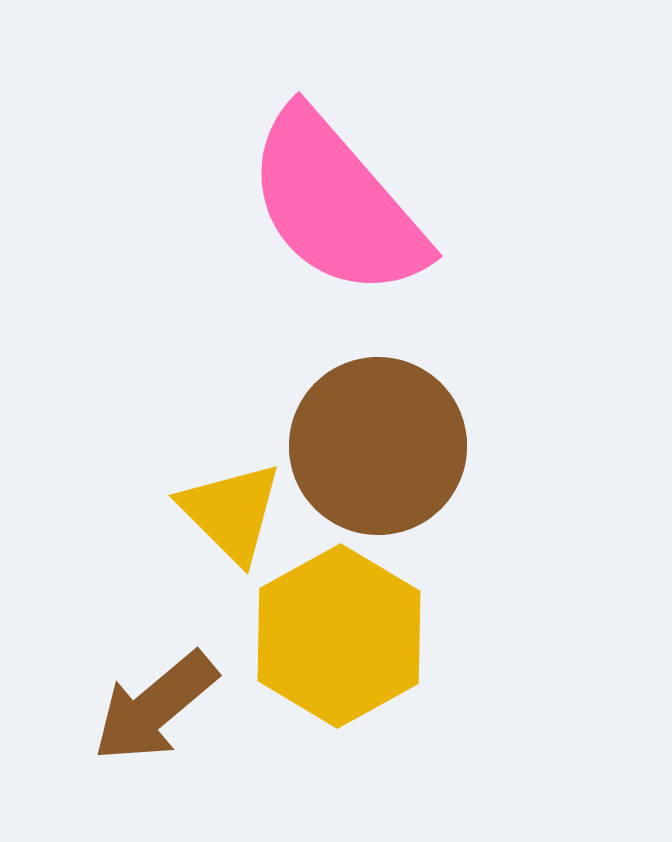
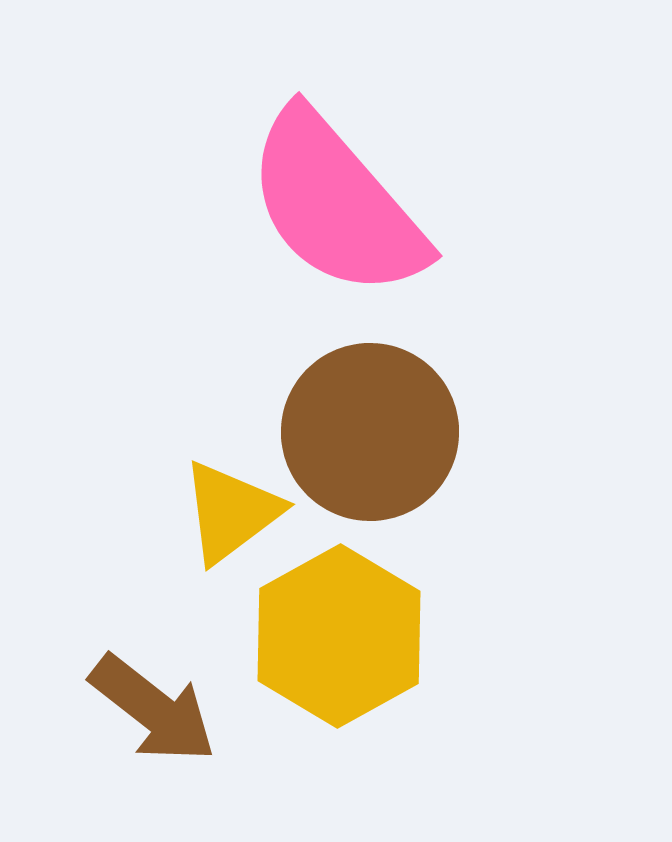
brown circle: moved 8 px left, 14 px up
yellow triangle: rotated 38 degrees clockwise
brown arrow: moved 2 px left, 2 px down; rotated 102 degrees counterclockwise
